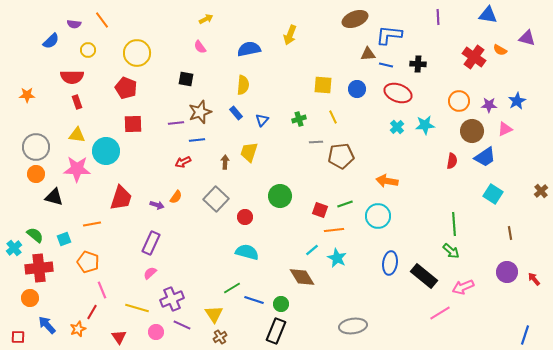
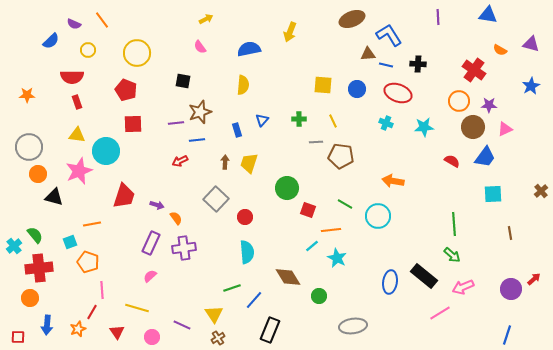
brown ellipse at (355, 19): moved 3 px left
purple semicircle at (74, 24): rotated 16 degrees clockwise
yellow arrow at (290, 35): moved 3 px up
blue L-shape at (389, 35): rotated 52 degrees clockwise
purple triangle at (527, 38): moved 4 px right, 6 px down
red cross at (474, 57): moved 13 px down
black square at (186, 79): moved 3 px left, 2 px down
red pentagon at (126, 88): moved 2 px down
blue star at (517, 101): moved 14 px right, 15 px up
blue rectangle at (236, 113): moved 1 px right, 17 px down; rotated 24 degrees clockwise
yellow line at (333, 117): moved 4 px down
green cross at (299, 119): rotated 16 degrees clockwise
cyan star at (425, 125): moved 1 px left, 2 px down
cyan cross at (397, 127): moved 11 px left, 4 px up; rotated 24 degrees counterclockwise
brown circle at (472, 131): moved 1 px right, 4 px up
gray circle at (36, 147): moved 7 px left
yellow trapezoid at (249, 152): moved 11 px down
brown pentagon at (341, 156): rotated 15 degrees clockwise
blue trapezoid at (485, 157): rotated 20 degrees counterclockwise
red semicircle at (452, 161): rotated 70 degrees counterclockwise
red arrow at (183, 162): moved 3 px left, 1 px up
pink star at (77, 169): moved 2 px right, 2 px down; rotated 24 degrees counterclockwise
orange circle at (36, 174): moved 2 px right
orange arrow at (387, 181): moved 6 px right
cyan square at (493, 194): rotated 36 degrees counterclockwise
green circle at (280, 196): moved 7 px right, 8 px up
orange semicircle at (176, 197): moved 21 px down; rotated 72 degrees counterclockwise
red trapezoid at (121, 198): moved 3 px right, 2 px up
green line at (345, 204): rotated 49 degrees clockwise
red square at (320, 210): moved 12 px left
orange line at (334, 230): moved 3 px left
green semicircle at (35, 235): rotated 12 degrees clockwise
cyan square at (64, 239): moved 6 px right, 3 px down
cyan cross at (14, 248): moved 2 px up
cyan line at (312, 250): moved 4 px up
green arrow at (451, 251): moved 1 px right, 4 px down
cyan semicircle at (247, 252): rotated 70 degrees clockwise
blue ellipse at (390, 263): moved 19 px down
purple circle at (507, 272): moved 4 px right, 17 px down
pink semicircle at (150, 273): moved 3 px down
brown diamond at (302, 277): moved 14 px left
red arrow at (534, 279): rotated 88 degrees clockwise
green line at (232, 288): rotated 12 degrees clockwise
pink line at (102, 290): rotated 18 degrees clockwise
purple cross at (172, 299): moved 12 px right, 51 px up; rotated 15 degrees clockwise
blue line at (254, 300): rotated 66 degrees counterclockwise
green circle at (281, 304): moved 38 px right, 8 px up
blue arrow at (47, 325): rotated 132 degrees counterclockwise
black rectangle at (276, 331): moved 6 px left, 1 px up
pink circle at (156, 332): moved 4 px left, 5 px down
blue line at (525, 335): moved 18 px left
red triangle at (119, 337): moved 2 px left, 5 px up
brown cross at (220, 337): moved 2 px left, 1 px down
